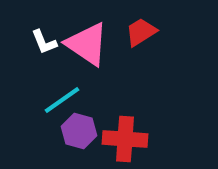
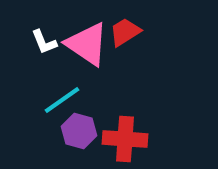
red trapezoid: moved 16 px left
